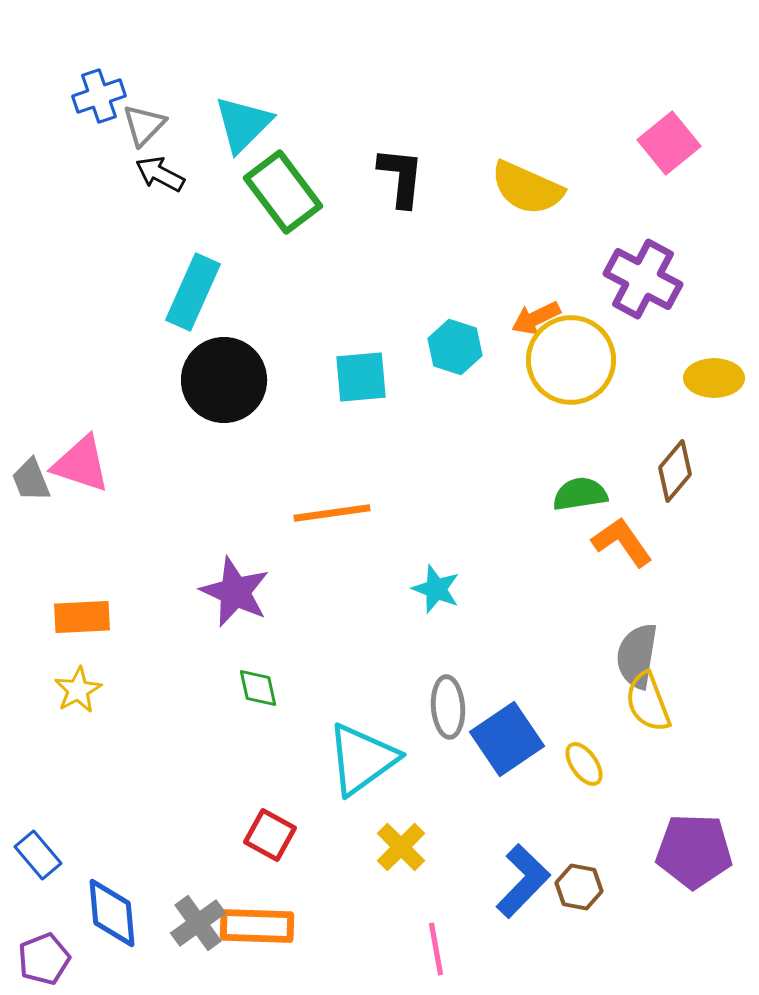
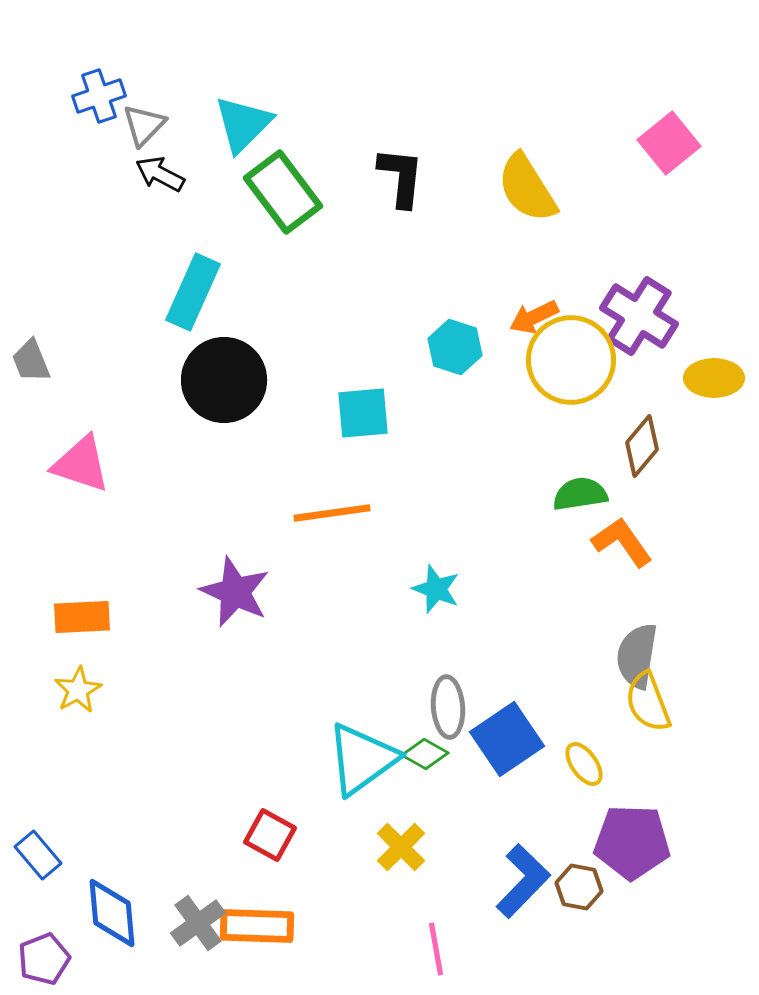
yellow semicircle at (527, 188): rotated 34 degrees clockwise
purple cross at (643, 279): moved 4 px left, 37 px down; rotated 4 degrees clockwise
orange arrow at (536, 318): moved 2 px left, 1 px up
cyan square at (361, 377): moved 2 px right, 36 px down
brown diamond at (675, 471): moved 33 px left, 25 px up
gray trapezoid at (31, 480): moved 119 px up
green diamond at (258, 688): moved 167 px right, 66 px down; rotated 48 degrees counterclockwise
purple pentagon at (694, 851): moved 62 px left, 9 px up
